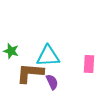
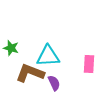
green star: moved 3 px up
brown L-shape: rotated 16 degrees clockwise
purple semicircle: moved 2 px right, 1 px down
